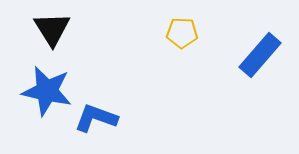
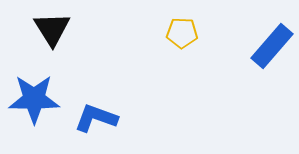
blue rectangle: moved 12 px right, 9 px up
blue star: moved 13 px left, 8 px down; rotated 12 degrees counterclockwise
